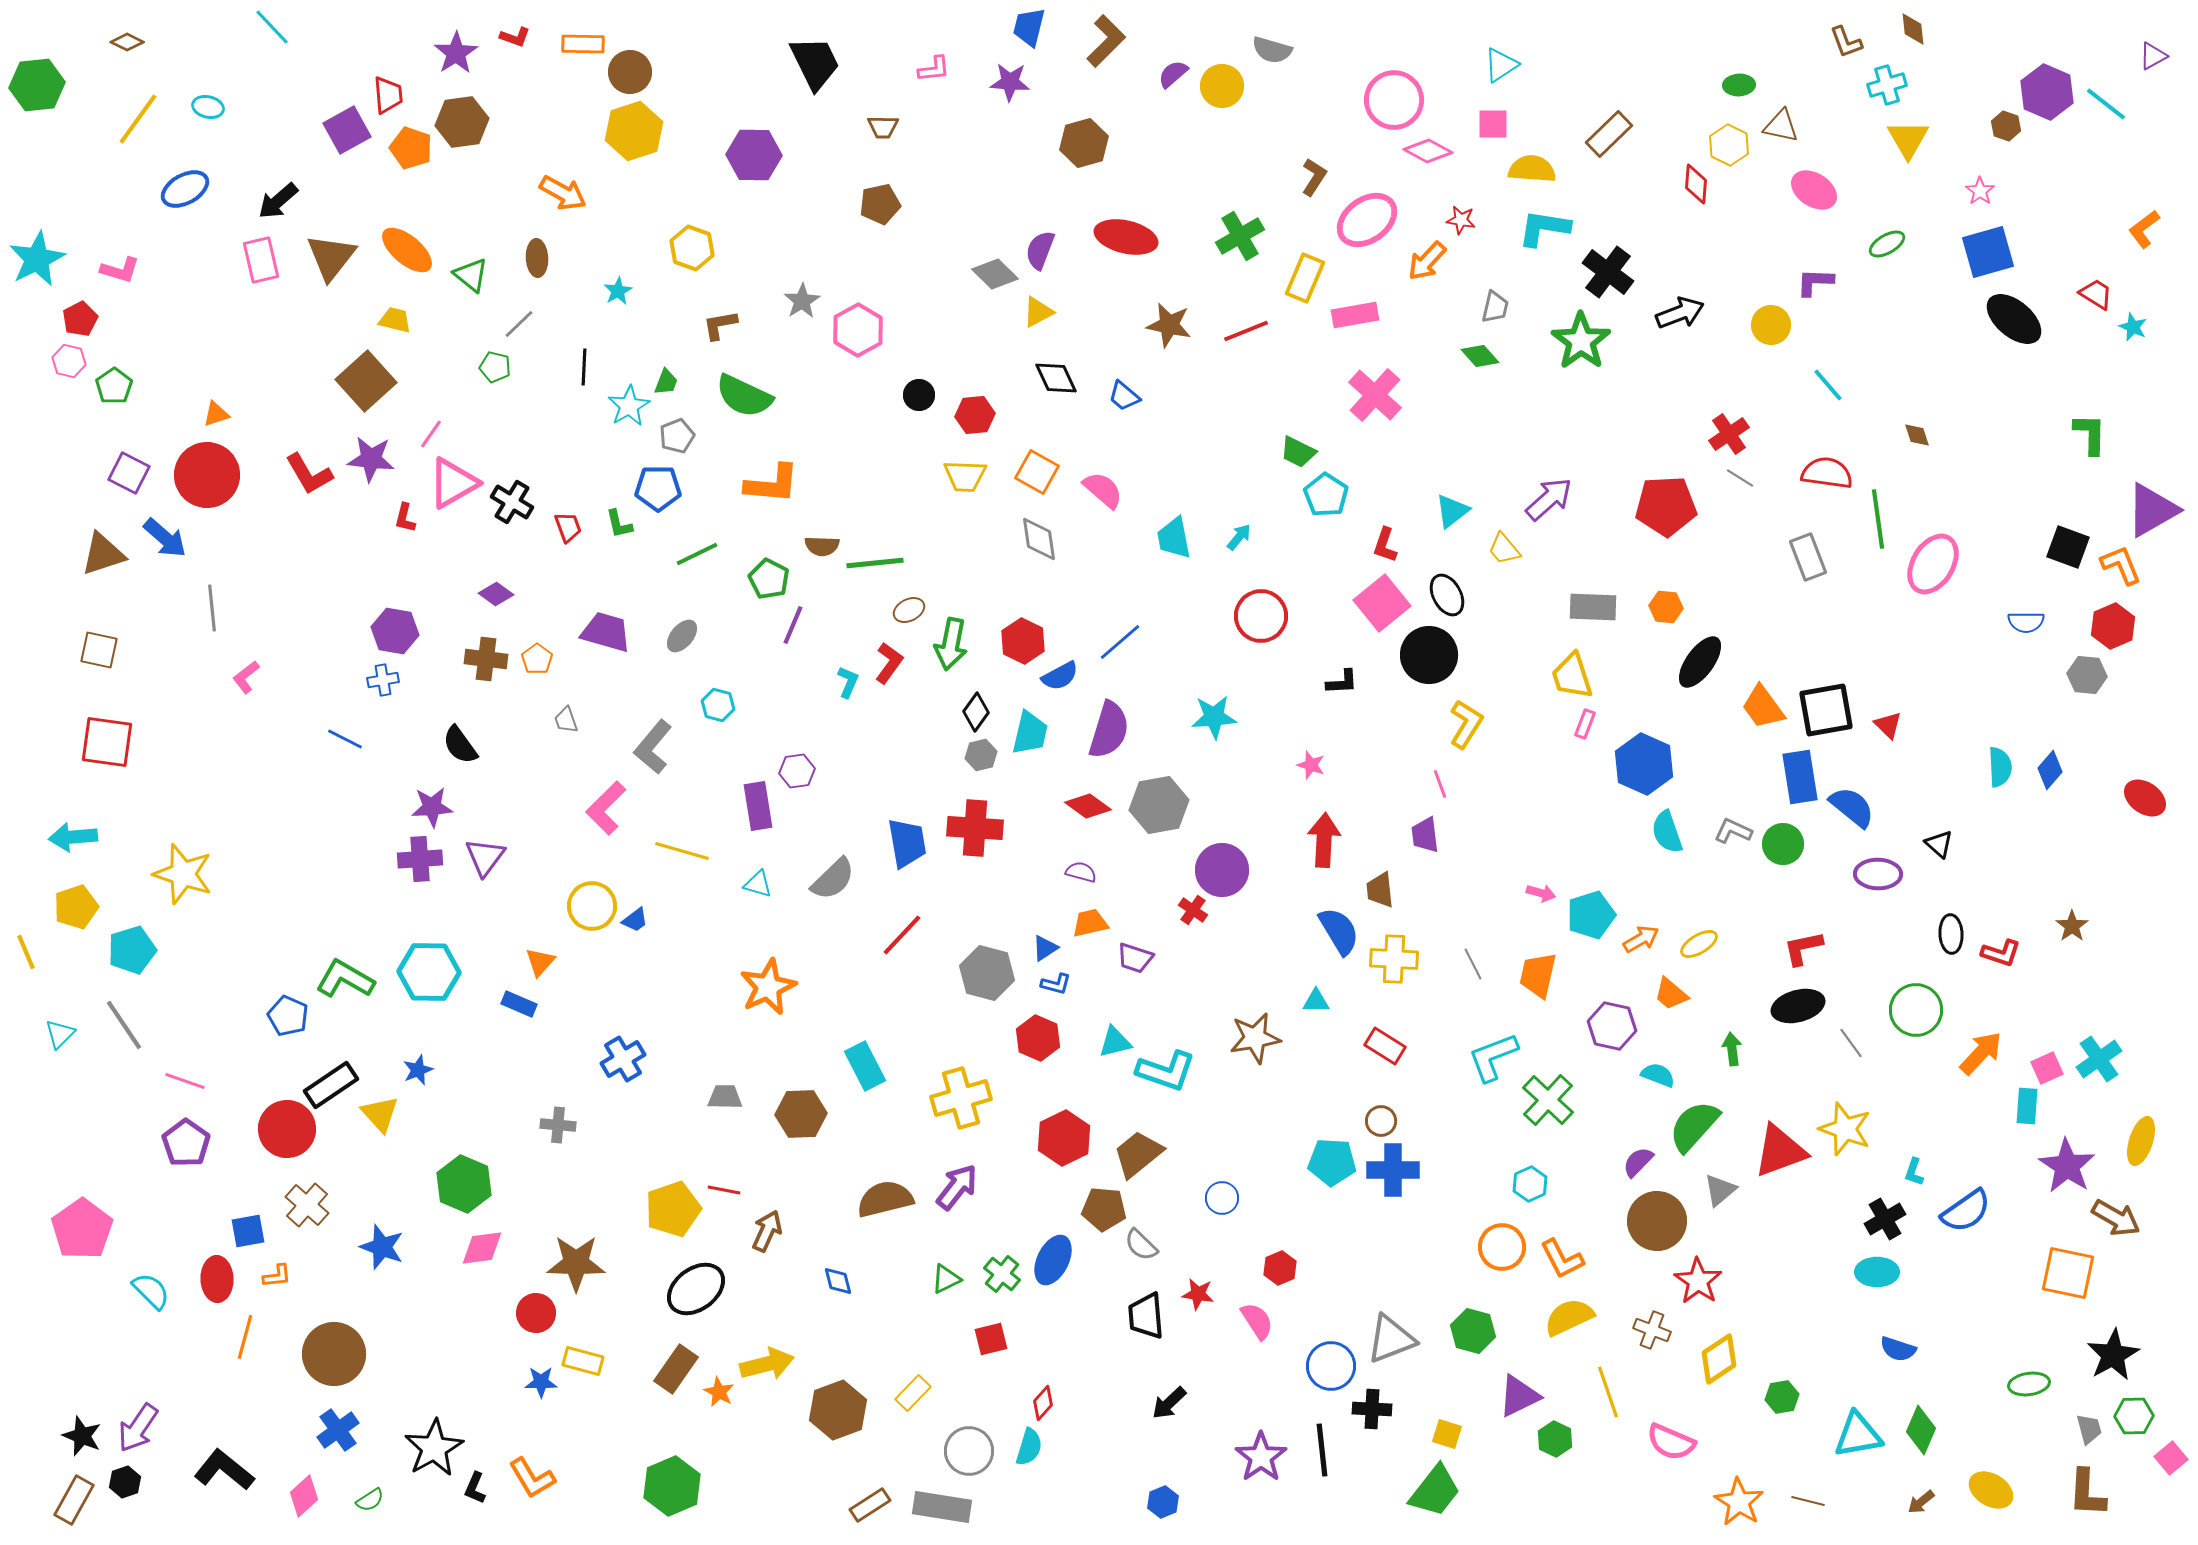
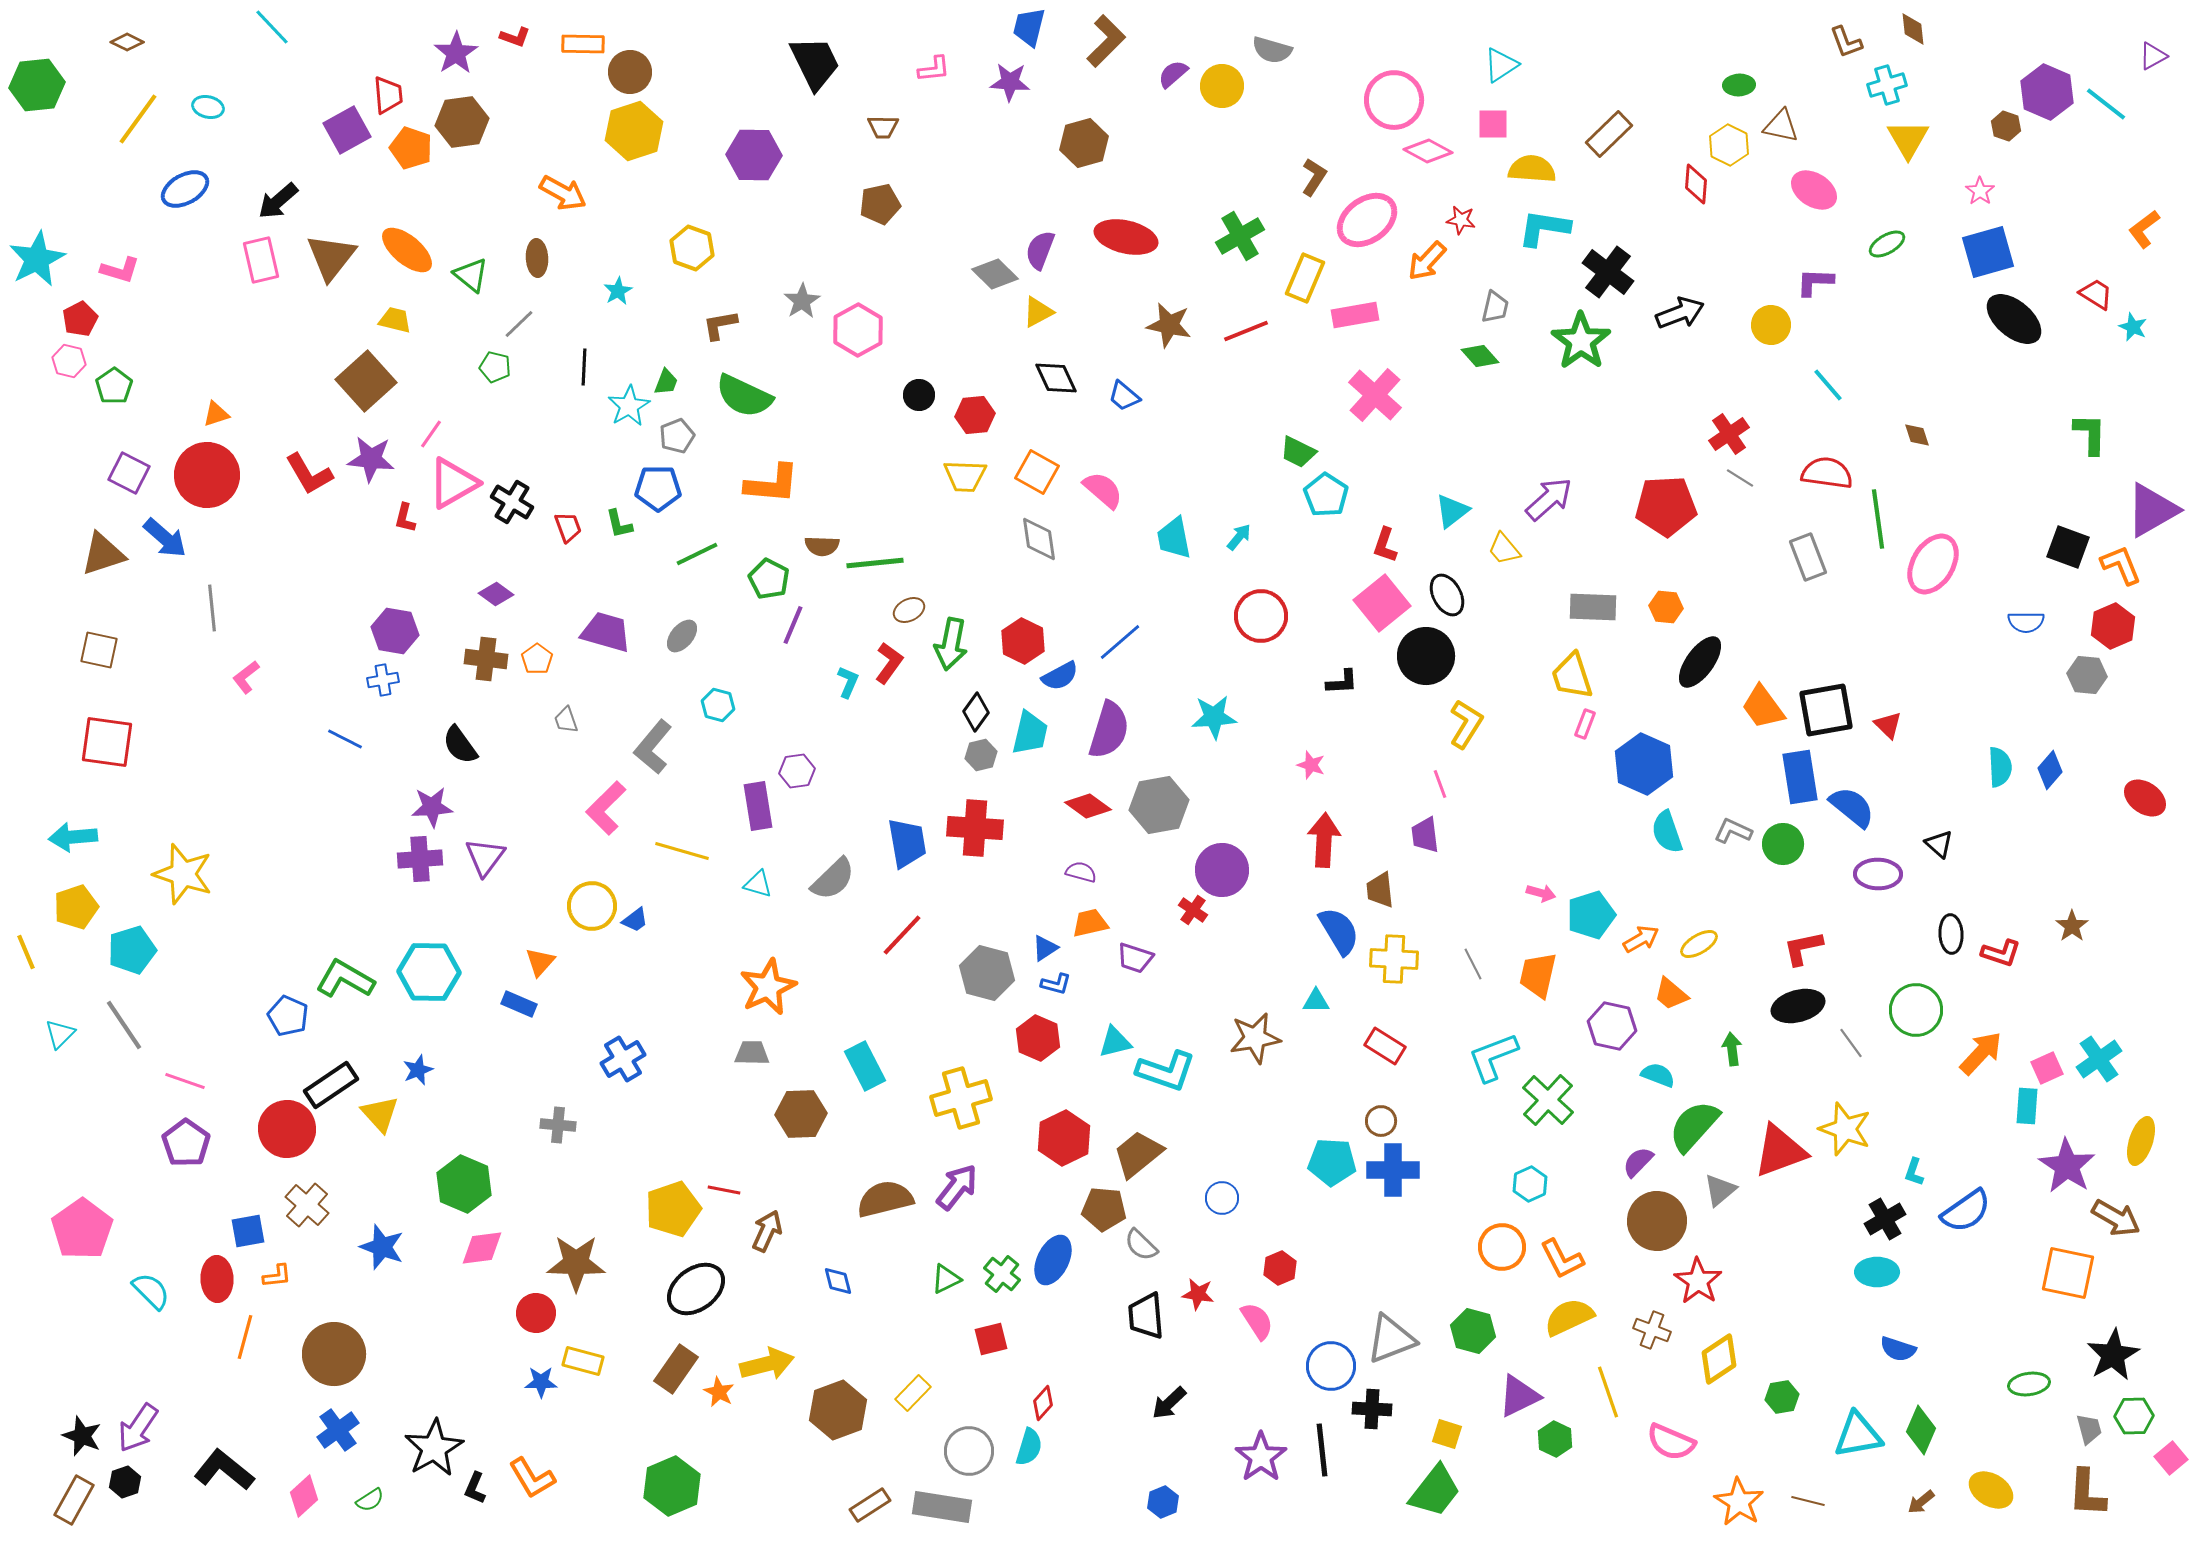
black circle at (1429, 655): moved 3 px left, 1 px down
gray trapezoid at (725, 1097): moved 27 px right, 44 px up
